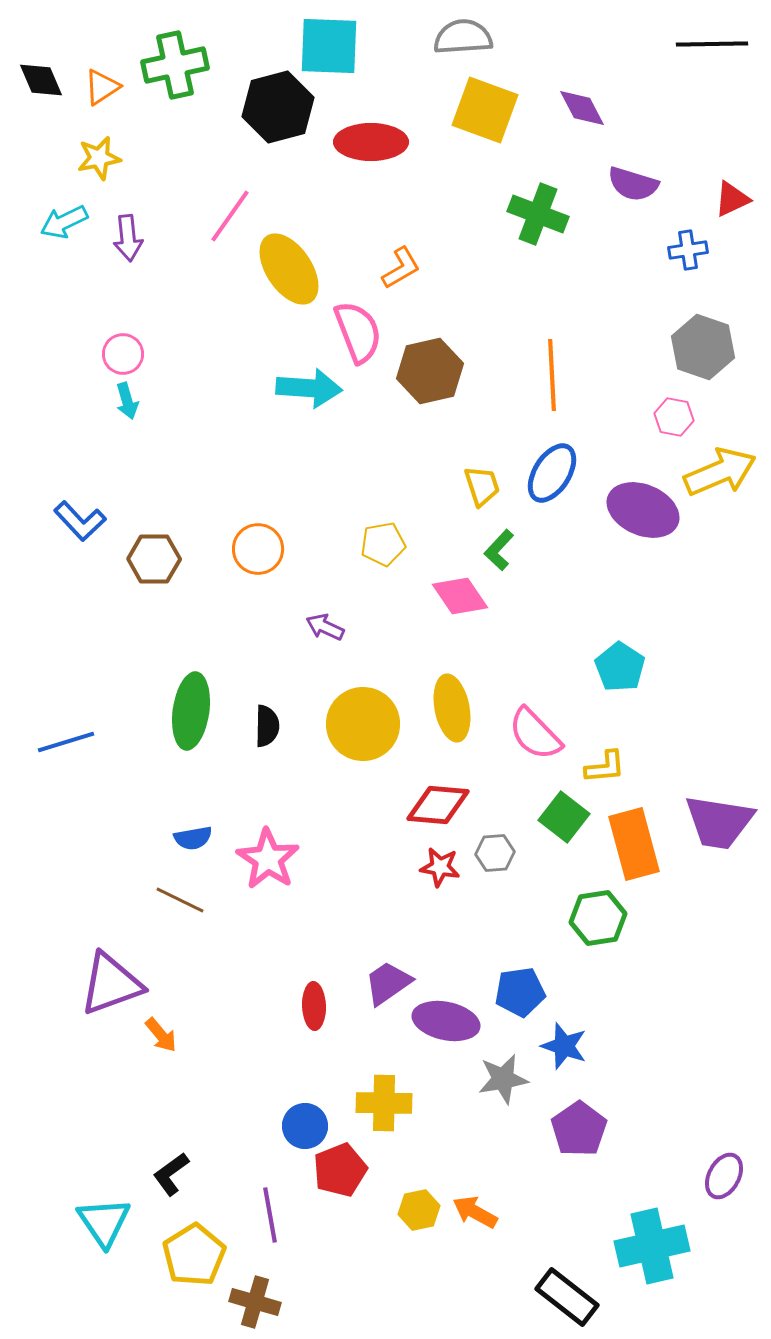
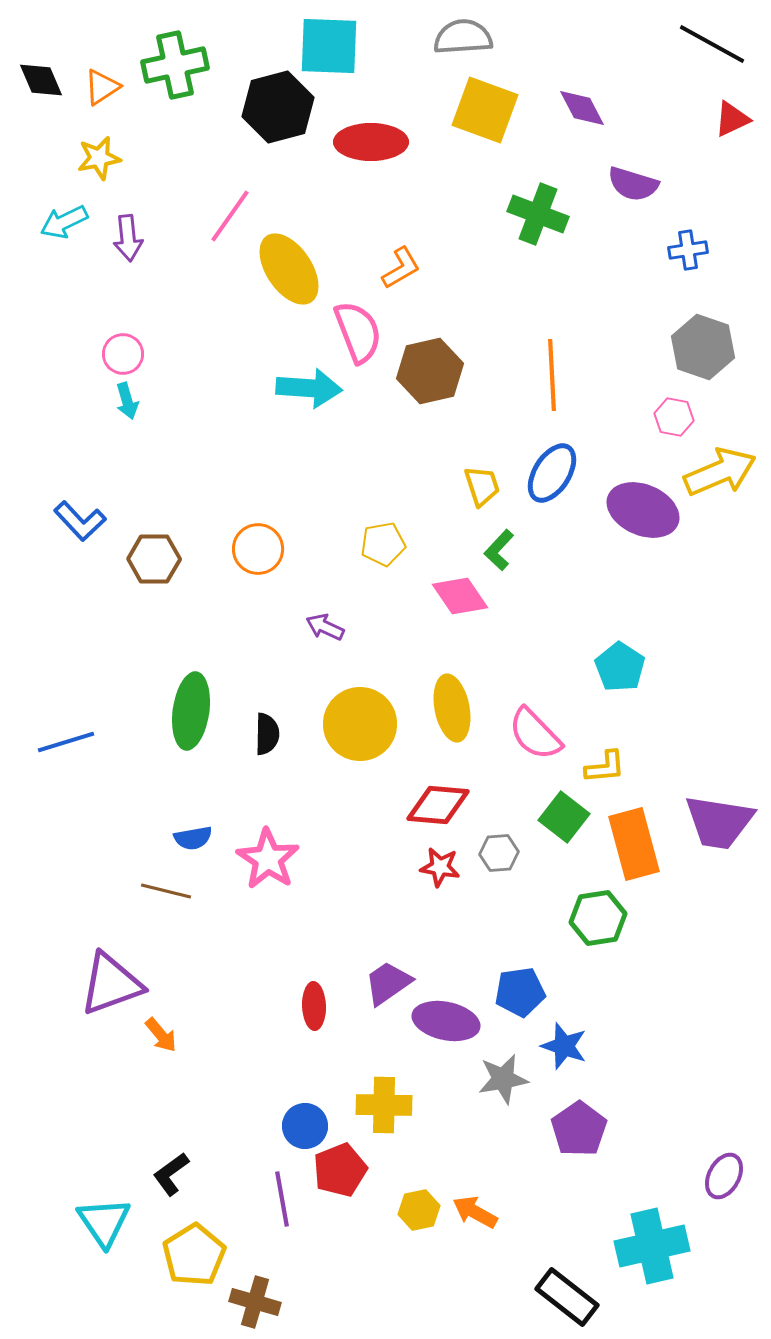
black line at (712, 44): rotated 30 degrees clockwise
red triangle at (732, 199): moved 80 px up
yellow circle at (363, 724): moved 3 px left
black semicircle at (267, 726): moved 8 px down
gray hexagon at (495, 853): moved 4 px right
brown line at (180, 900): moved 14 px left, 9 px up; rotated 12 degrees counterclockwise
yellow cross at (384, 1103): moved 2 px down
purple line at (270, 1215): moved 12 px right, 16 px up
